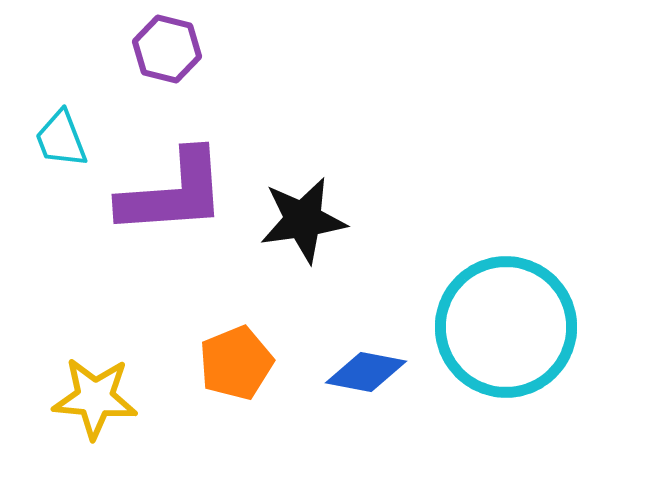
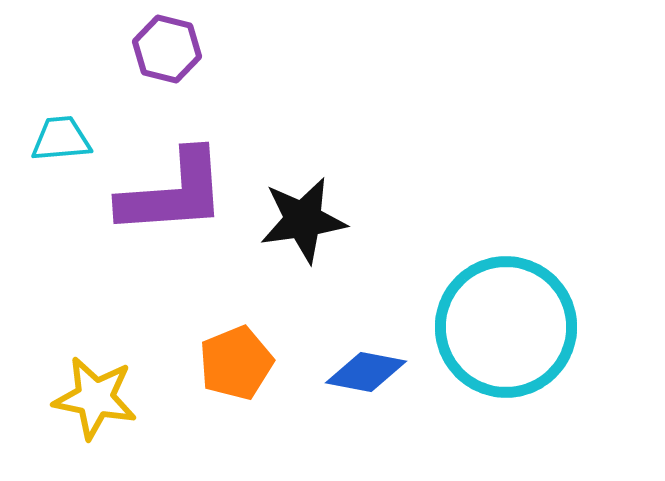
cyan trapezoid: rotated 106 degrees clockwise
yellow star: rotated 6 degrees clockwise
